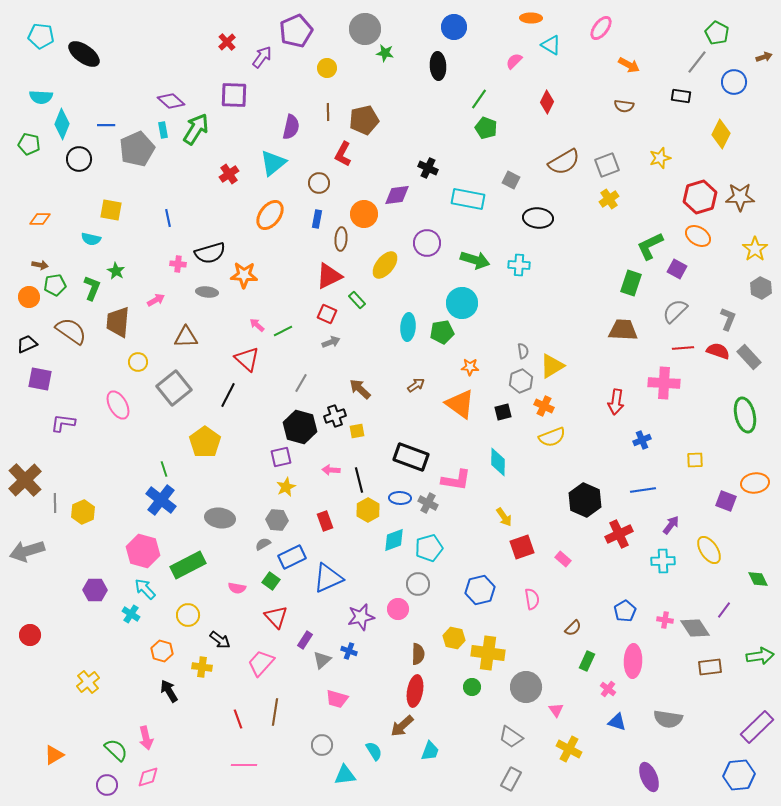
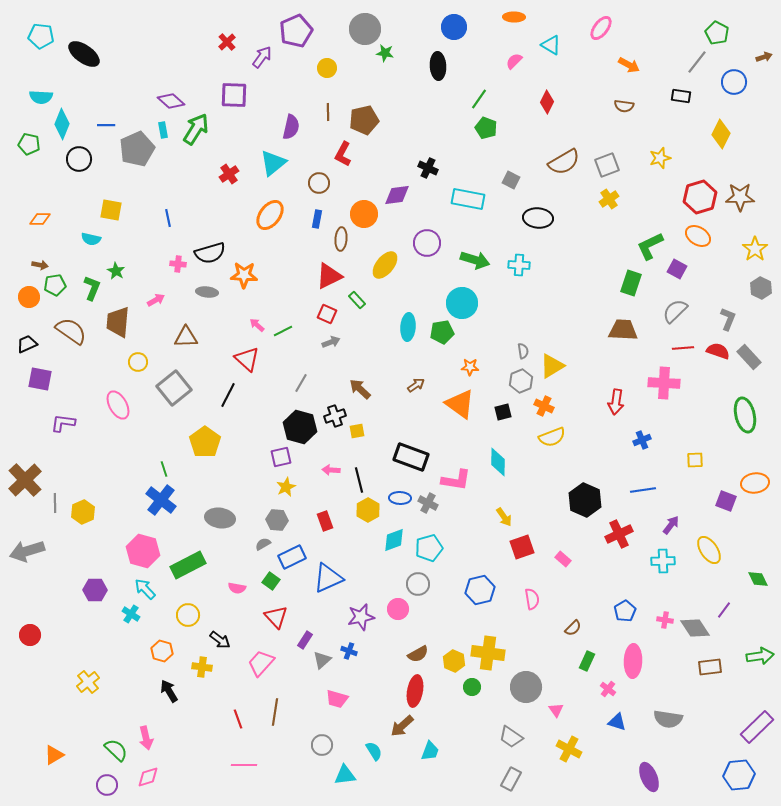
orange ellipse at (531, 18): moved 17 px left, 1 px up
yellow hexagon at (454, 638): moved 23 px down; rotated 10 degrees clockwise
brown semicircle at (418, 654): rotated 60 degrees clockwise
